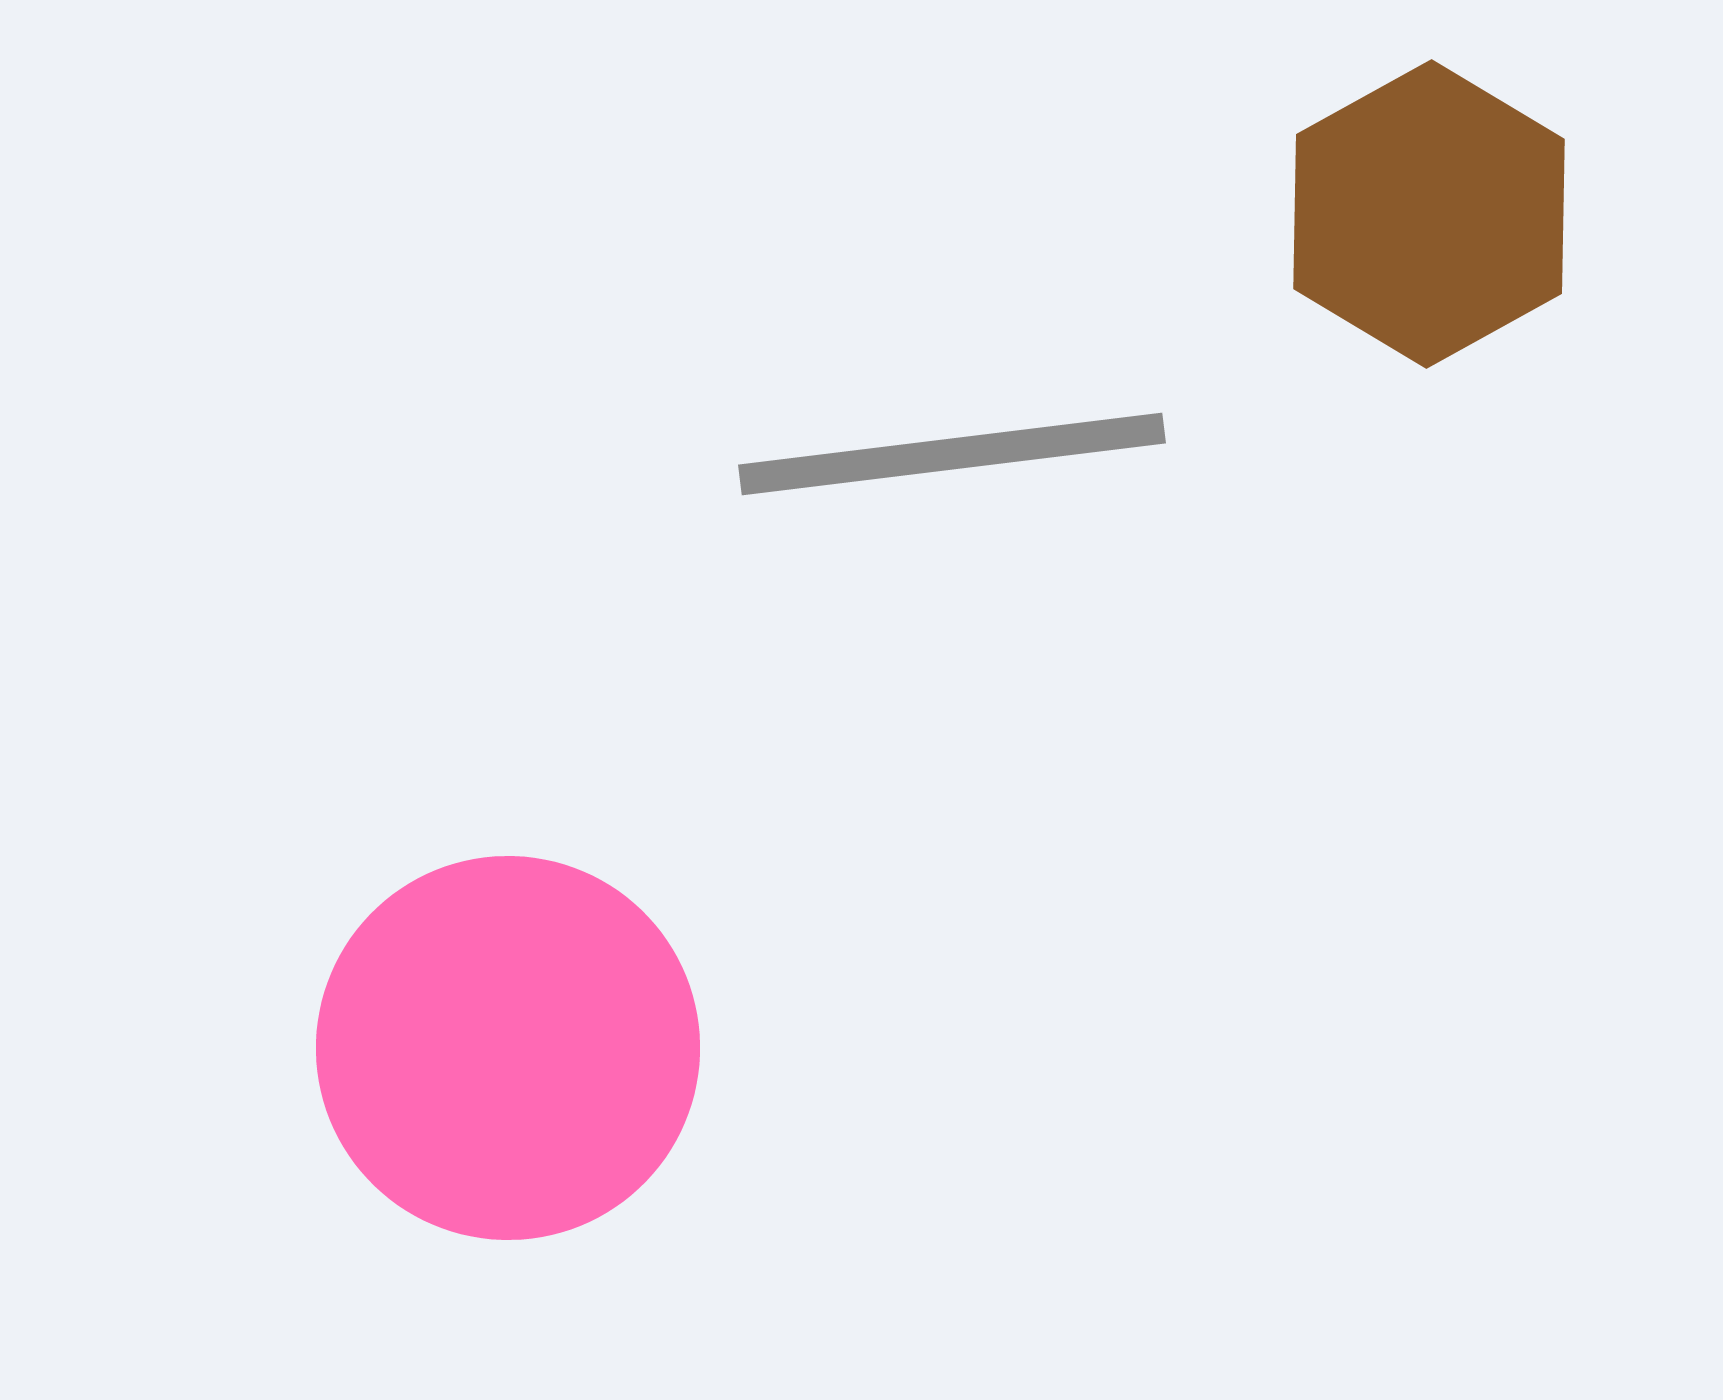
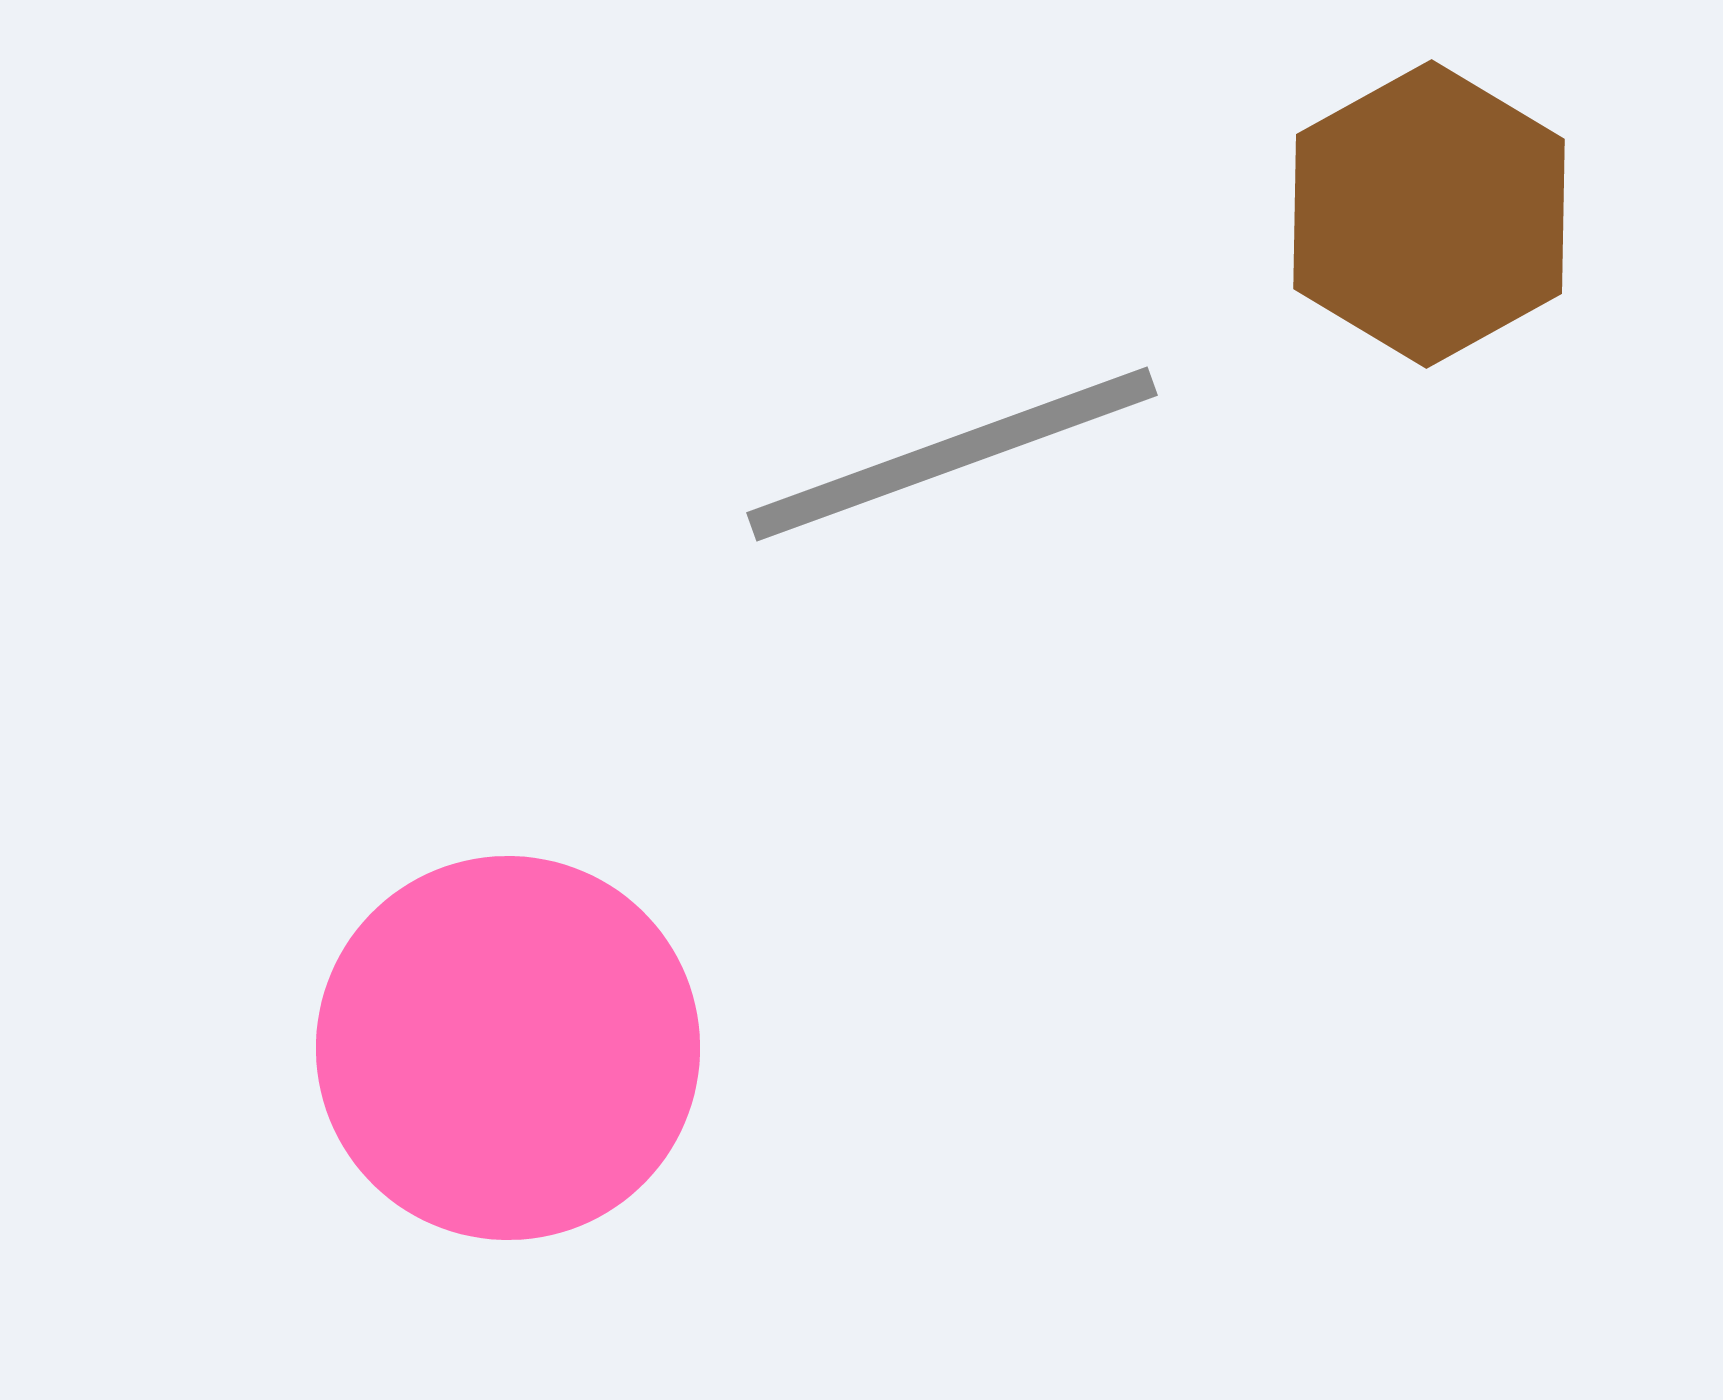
gray line: rotated 13 degrees counterclockwise
